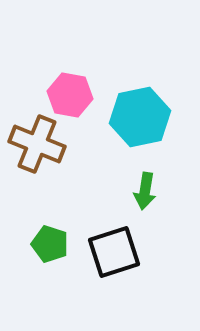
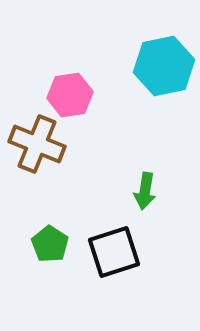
pink hexagon: rotated 18 degrees counterclockwise
cyan hexagon: moved 24 px right, 51 px up
green pentagon: rotated 15 degrees clockwise
